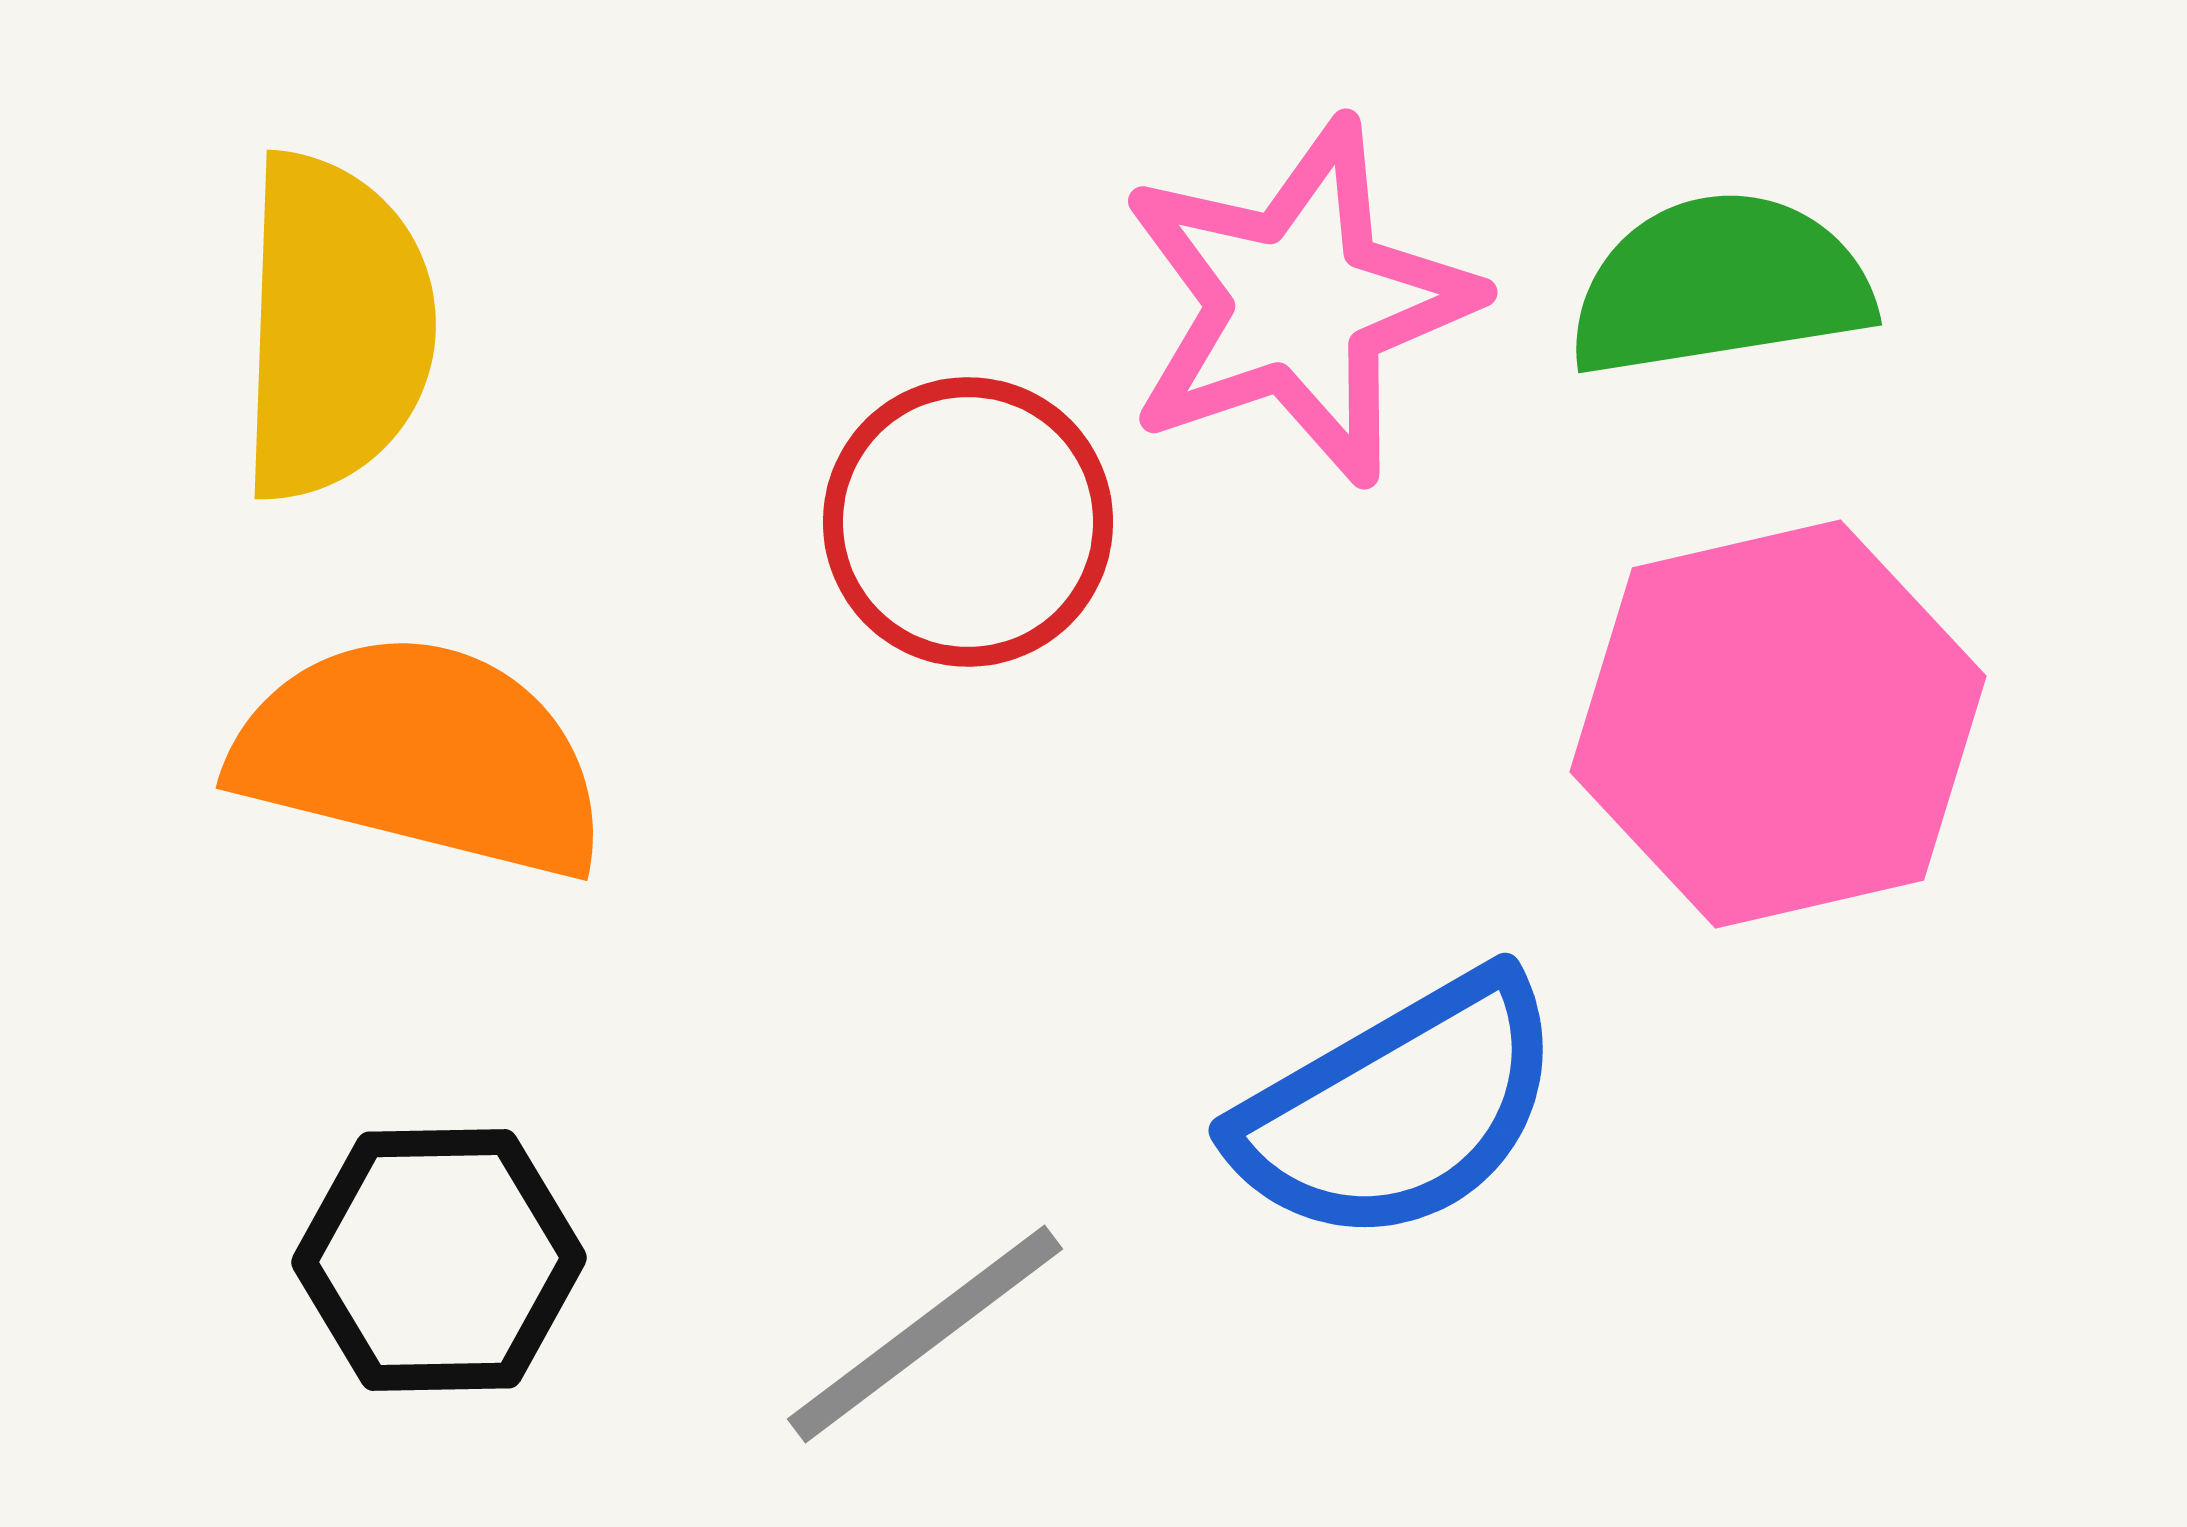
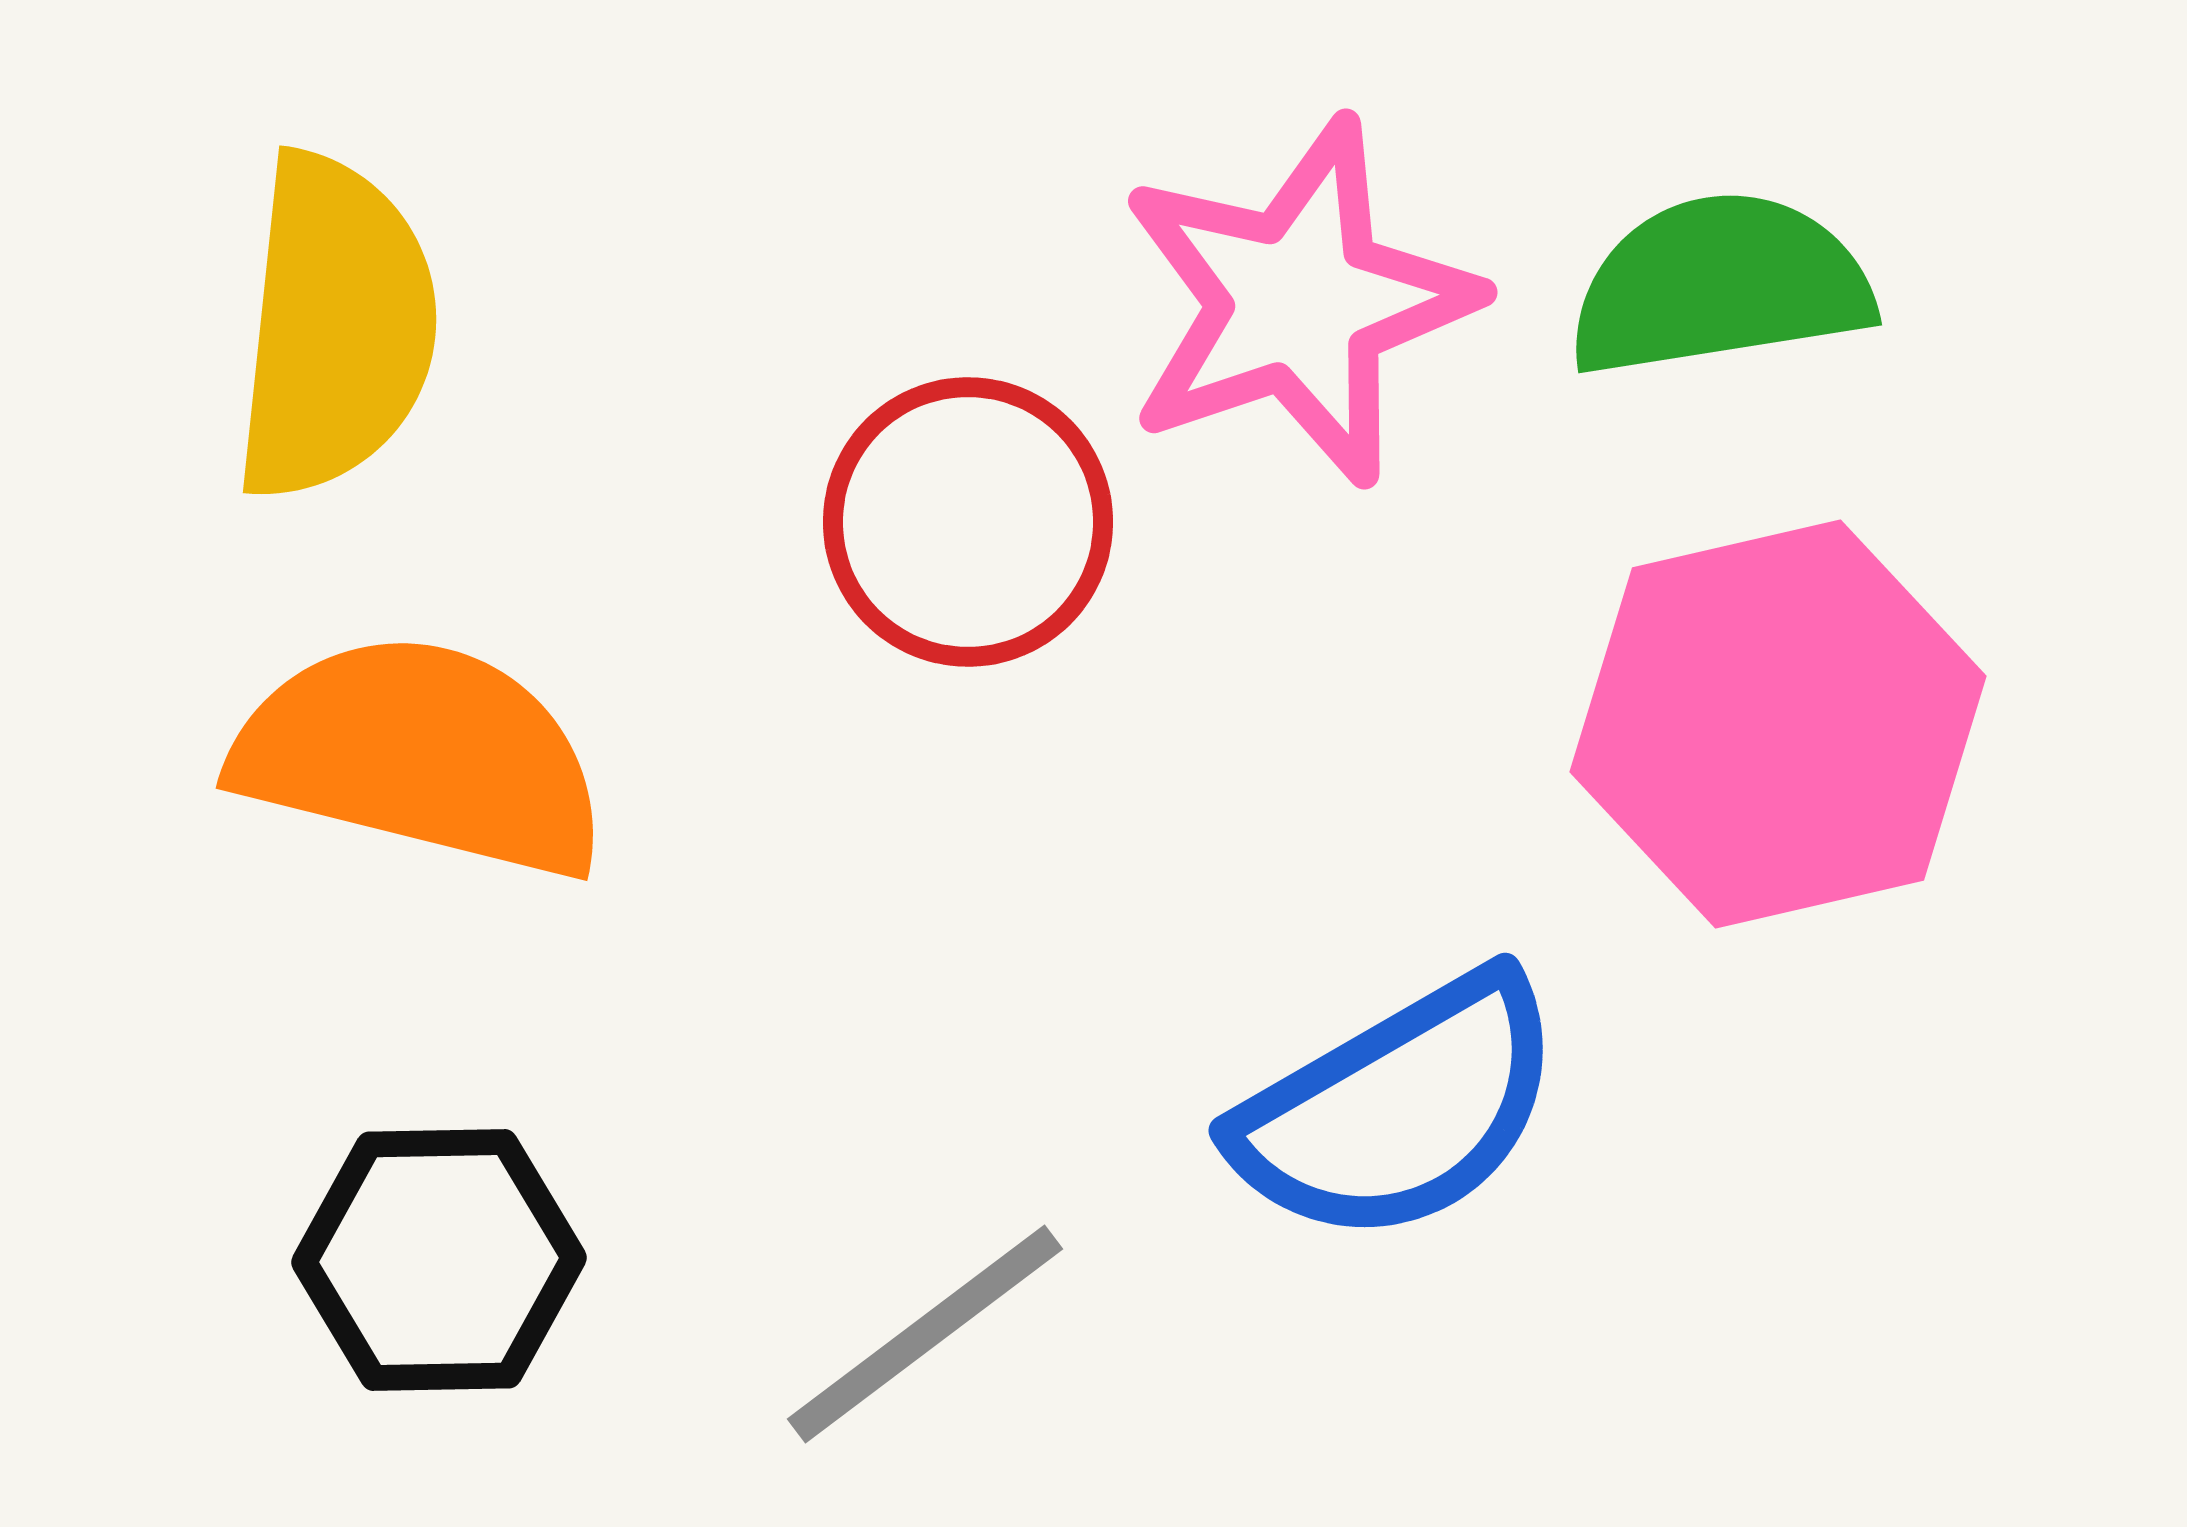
yellow semicircle: rotated 4 degrees clockwise
